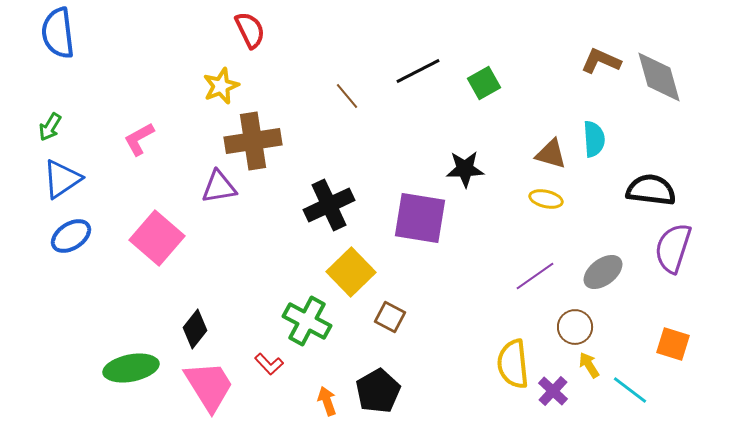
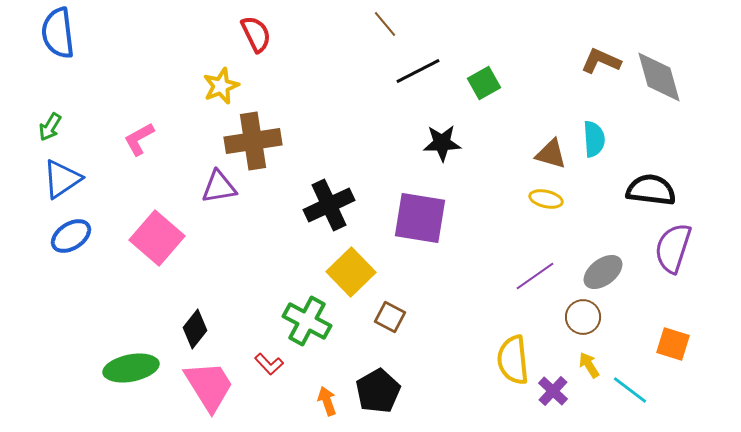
red semicircle: moved 6 px right, 4 px down
brown line: moved 38 px right, 72 px up
black star: moved 23 px left, 26 px up
brown circle: moved 8 px right, 10 px up
yellow semicircle: moved 4 px up
